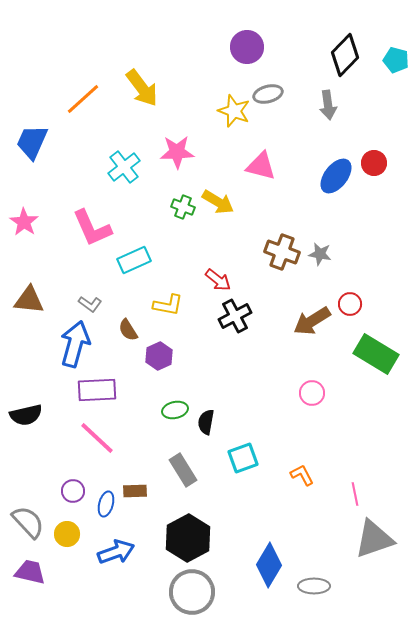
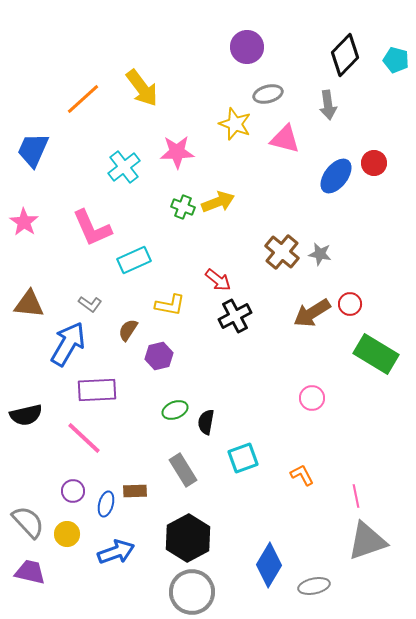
yellow star at (234, 111): moved 1 px right, 13 px down
blue trapezoid at (32, 142): moved 1 px right, 8 px down
pink triangle at (261, 166): moved 24 px right, 27 px up
yellow arrow at (218, 202): rotated 52 degrees counterclockwise
brown cross at (282, 252): rotated 20 degrees clockwise
brown triangle at (29, 300): moved 4 px down
yellow L-shape at (168, 305): moved 2 px right
brown arrow at (312, 321): moved 8 px up
brown semicircle at (128, 330): rotated 65 degrees clockwise
blue arrow at (75, 344): moved 7 px left; rotated 15 degrees clockwise
purple hexagon at (159, 356): rotated 12 degrees clockwise
pink circle at (312, 393): moved 5 px down
green ellipse at (175, 410): rotated 10 degrees counterclockwise
pink line at (97, 438): moved 13 px left
pink line at (355, 494): moved 1 px right, 2 px down
gray triangle at (374, 539): moved 7 px left, 2 px down
gray ellipse at (314, 586): rotated 12 degrees counterclockwise
